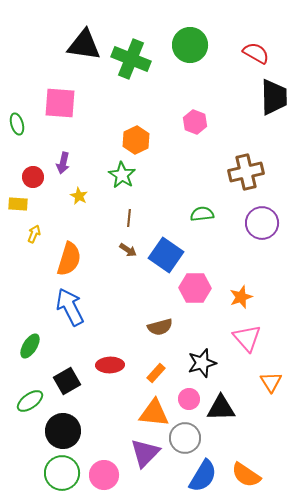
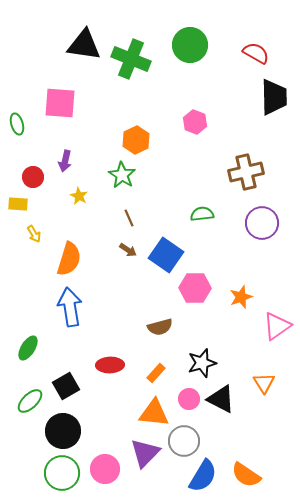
purple arrow at (63, 163): moved 2 px right, 2 px up
brown line at (129, 218): rotated 30 degrees counterclockwise
yellow arrow at (34, 234): rotated 126 degrees clockwise
blue arrow at (70, 307): rotated 18 degrees clockwise
pink triangle at (247, 338): moved 30 px right, 12 px up; rotated 36 degrees clockwise
green ellipse at (30, 346): moved 2 px left, 2 px down
black square at (67, 381): moved 1 px left, 5 px down
orange triangle at (271, 382): moved 7 px left, 1 px down
green ellipse at (30, 401): rotated 8 degrees counterclockwise
black triangle at (221, 408): moved 9 px up; rotated 28 degrees clockwise
gray circle at (185, 438): moved 1 px left, 3 px down
pink circle at (104, 475): moved 1 px right, 6 px up
